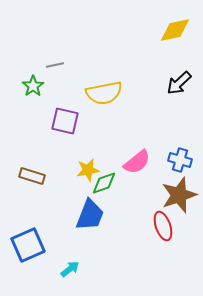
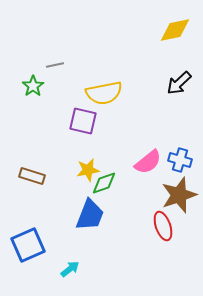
purple square: moved 18 px right
pink semicircle: moved 11 px right
